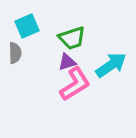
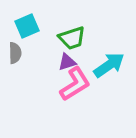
cyan arrow: moved 2 px left
